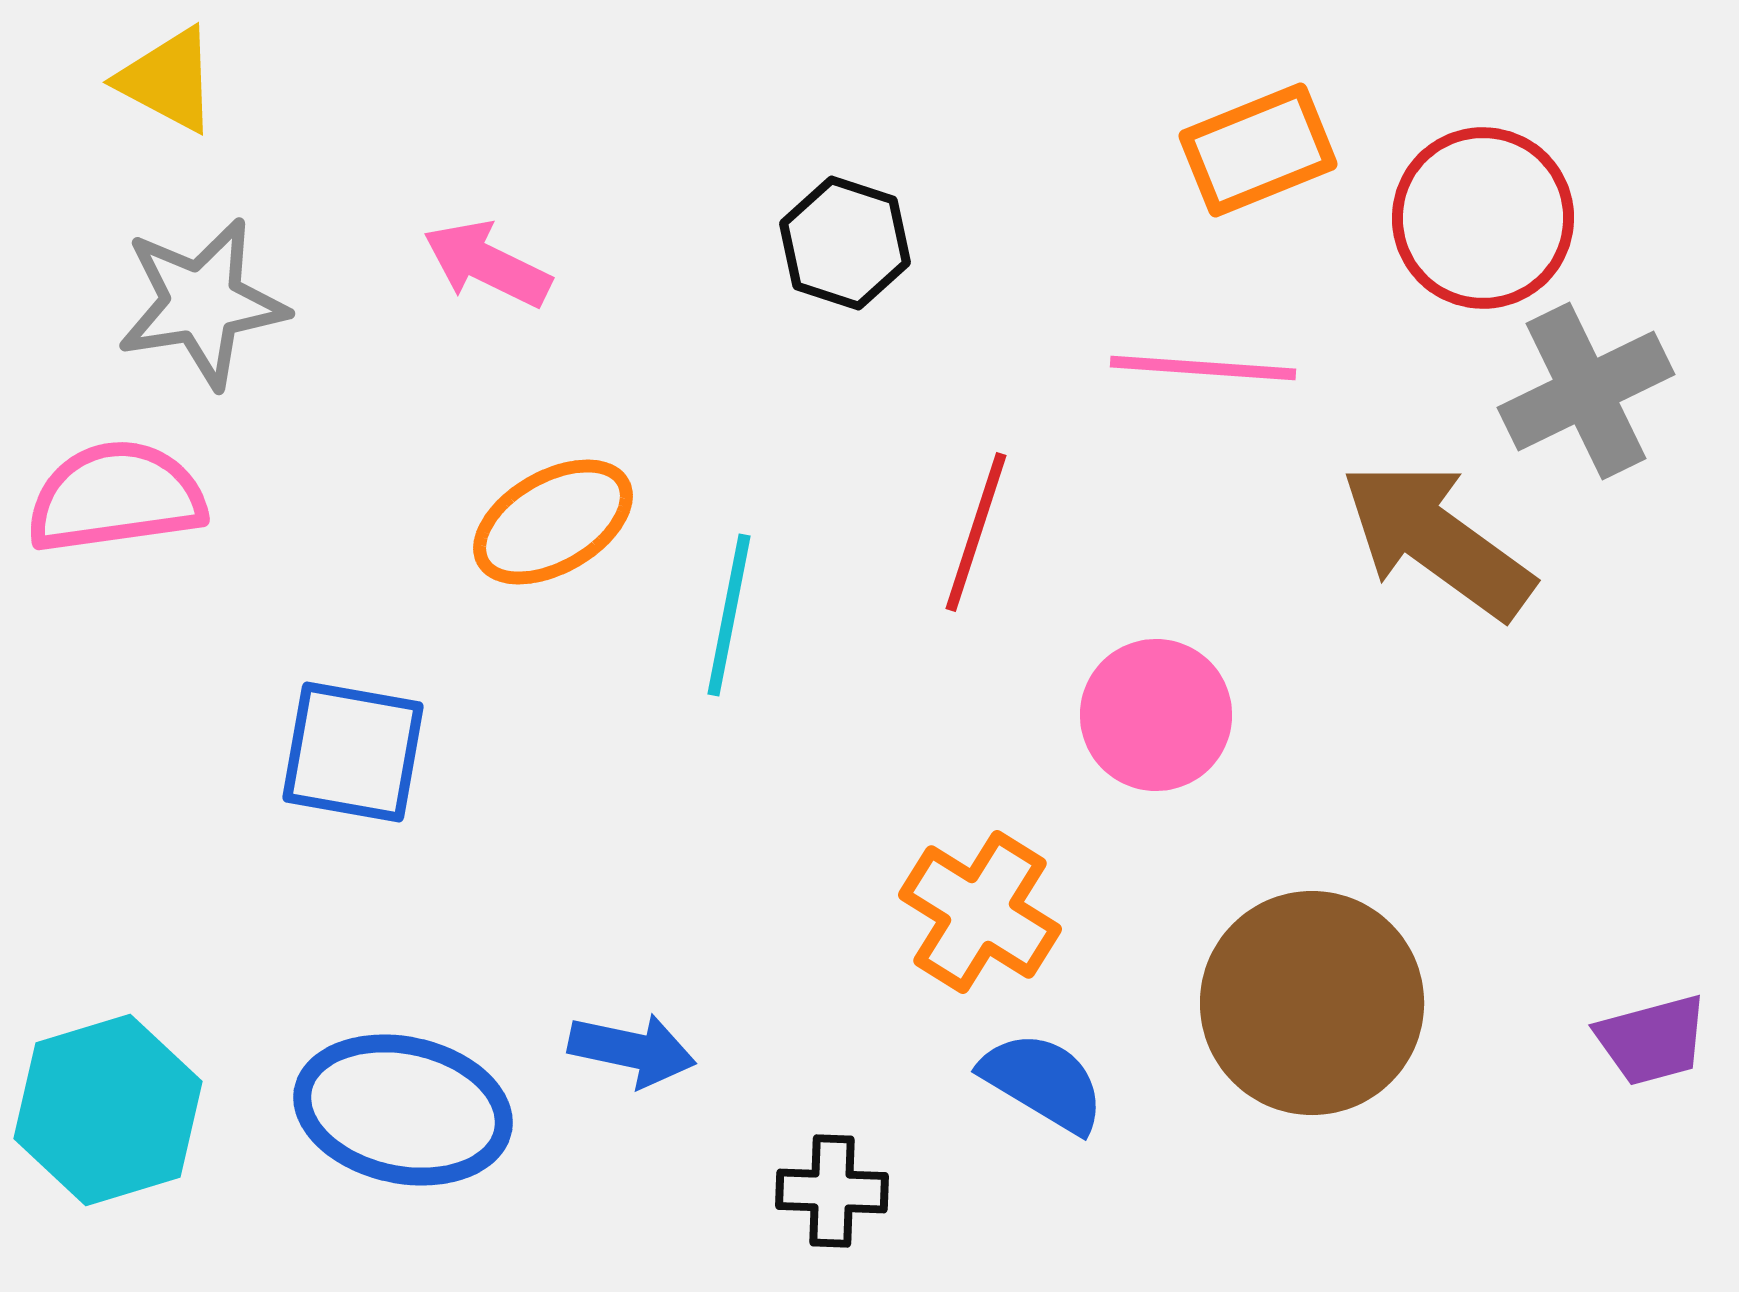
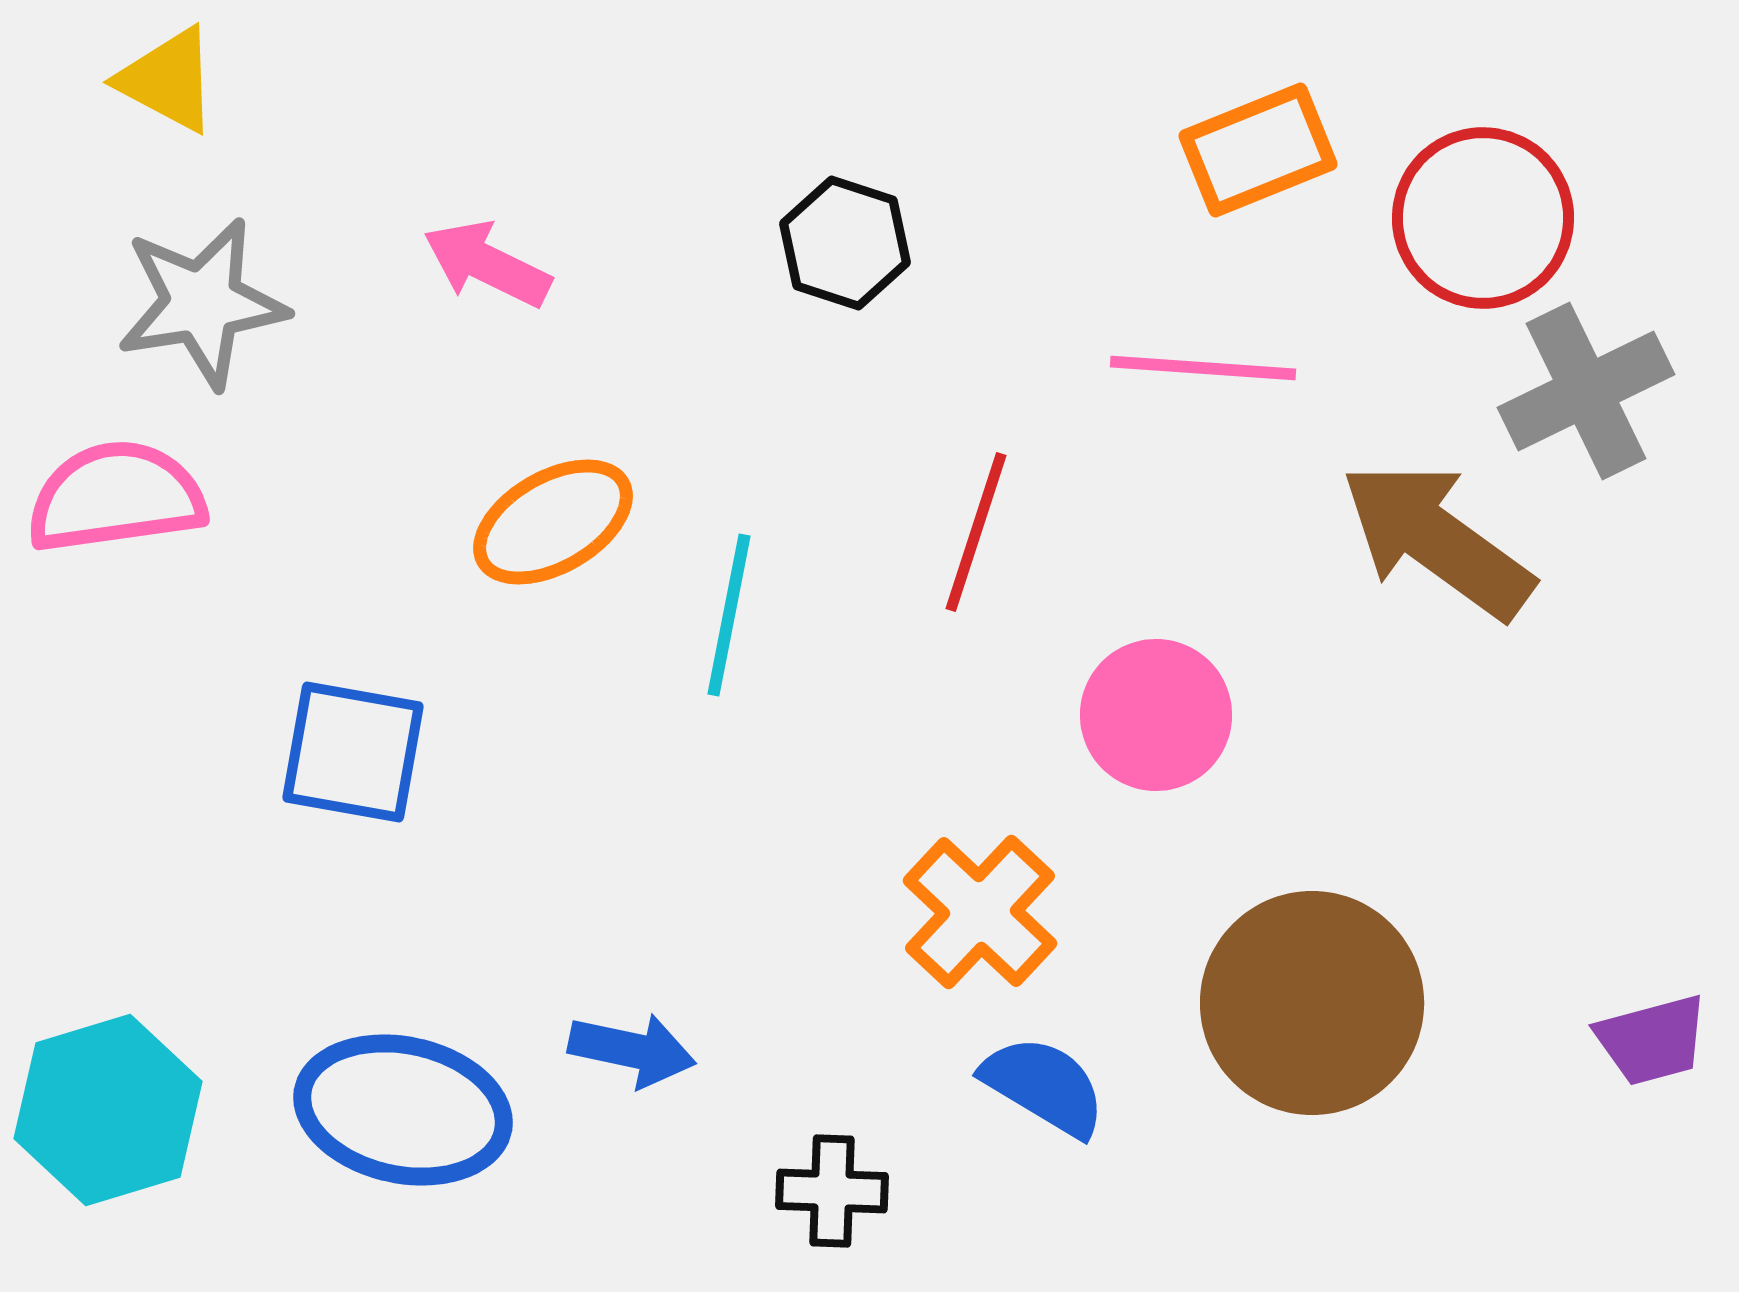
orange cross: rotated 11 degrees clockwise
blue semicircle: moved 1 px right, 4 px down
